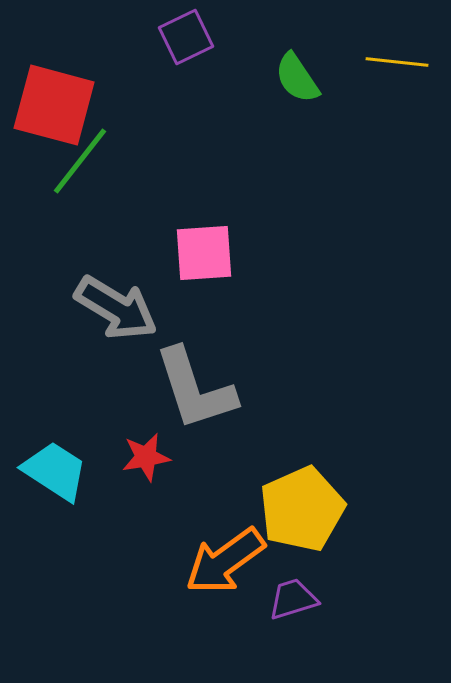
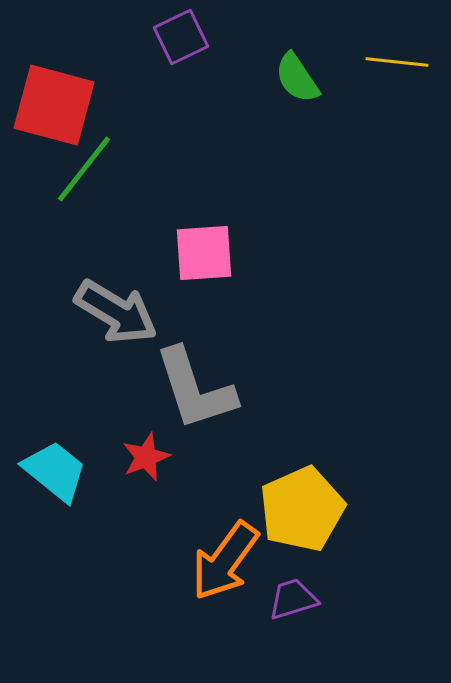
purple square: moved 5 px left
green line: moved 4 px right, 8 px down
gray arrow: moved 4 px down
red star: rotated 12 degrees counterclockwise
cyan trapezoid: rotated 6 degrees clockwise
orange arrow: rotated 18 degrees counterclockwise
